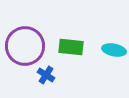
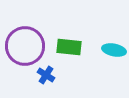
green rectangle: moved 2 px left
